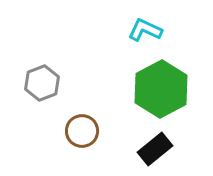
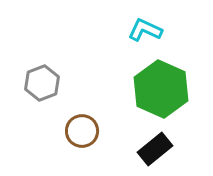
green hexagon: rotated 8 degrees counterclockwise
